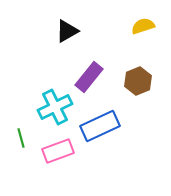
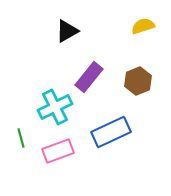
blue rectangle: moved 11 px right, 6 px down
